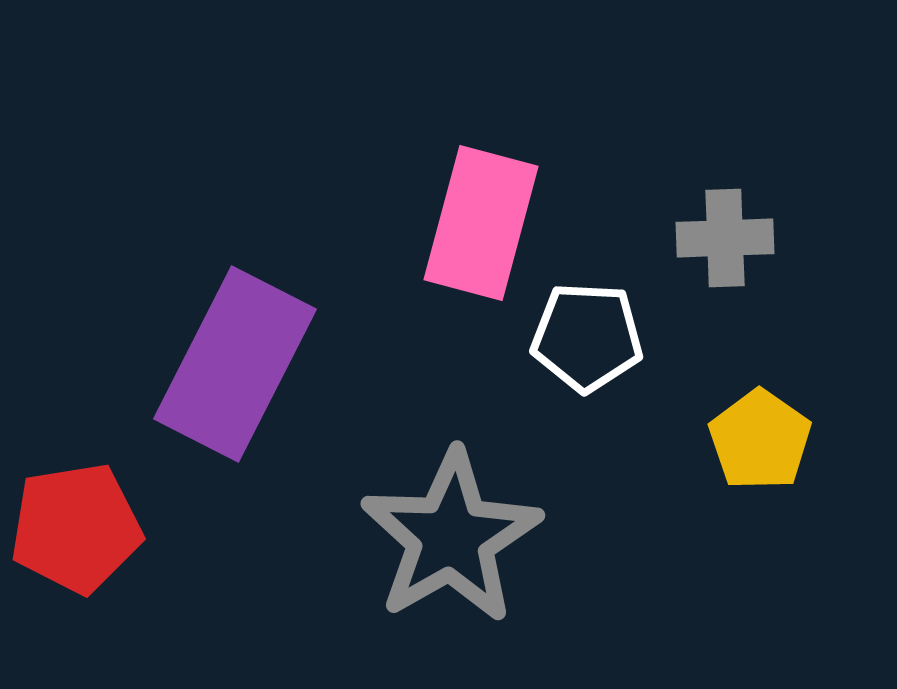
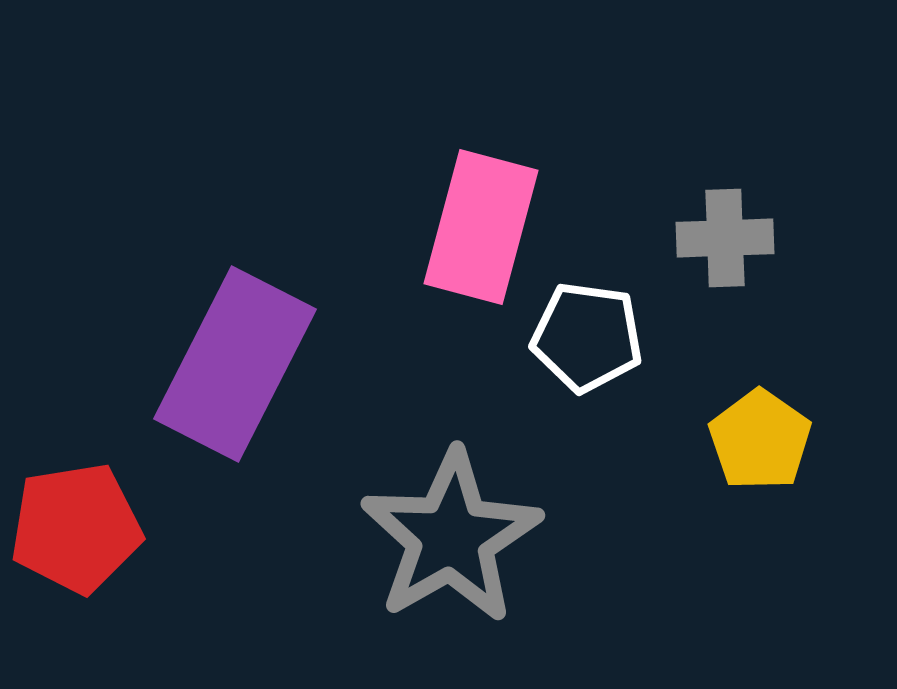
pink rectangle: moved 4 px down
white pentagon: rotated 5 degrees clockwise
